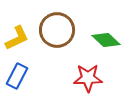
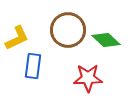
brown circle: moved 11 px right
blue rectangle: moved 16 px right, 10 px up; rotated 20 degrees counterclockwise
